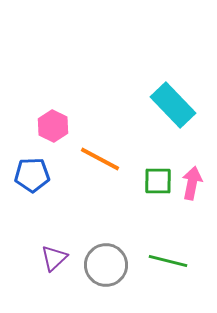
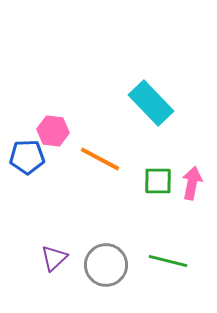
cyan rectangle: moved 22 px left, 2 px up
pink hexagon: moved 5 px down; rotated 20 degrees counterclockwise
blue pentagon: moved 5 px left, 18 px up
